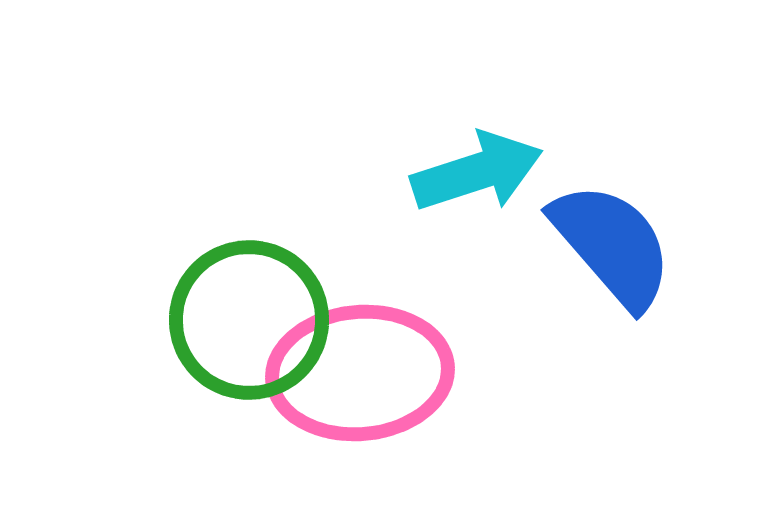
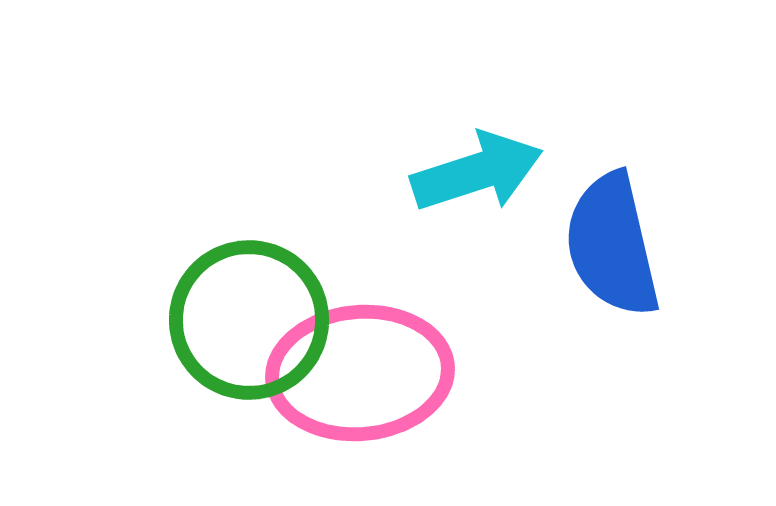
blue semicircle: rotated 152 degrees counterclockwise
